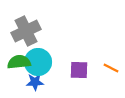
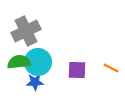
purple square: moved 2 px left
